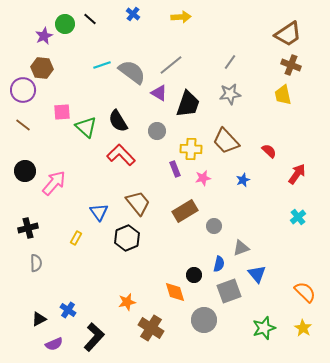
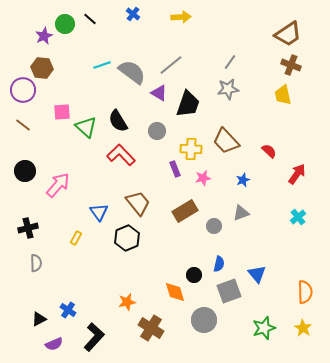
gray star at (230, 94): moved 2 px left, 5 px up
pink arrow at (54, 183): moved 4 px right, 2 px down
gray triangle at (241, 248): moved 35 px up
orange semicircle at (305, 292): rotated 45 degrees clockwise
